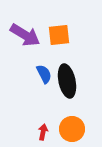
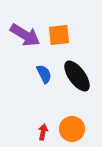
black ellipse: moved 10 px right, 5 px up; rotated 24 degrees counterclockwise
